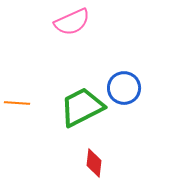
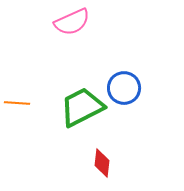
red diamond: moved 8 px right
